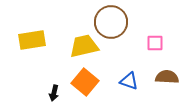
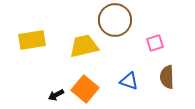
brown circle: moved 4 px right, 2 px up
pink square: rotated 18 degrees counterclockwise
brown semicircle: rotated 95 degrees counterclockwise
orange square: moved 7 px down
black arrow: moved 2 px right, 2 px down; rotated 49 degrees clockwise
